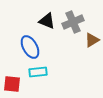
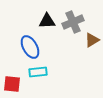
black triangle: rotated 24 degrees counterclockwise
